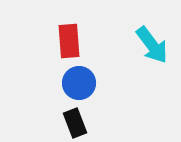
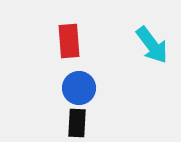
blue circle: moved 5 px down
black rectangle: moved 2 px right; rotated 24 degrees clockwise
